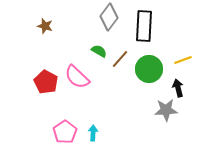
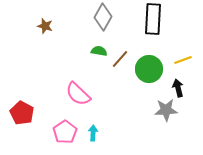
gray diamond: moved 6 px left; rotated 8 degrees counterclockwise
black rectangle: moved 9 px right, 7 px up
green semicircle: rotated 21 degrees counterclockwise
pink semicircle: moved 1 px right, 17 px down
red pentagon: moved 24 px left, 31 px down
